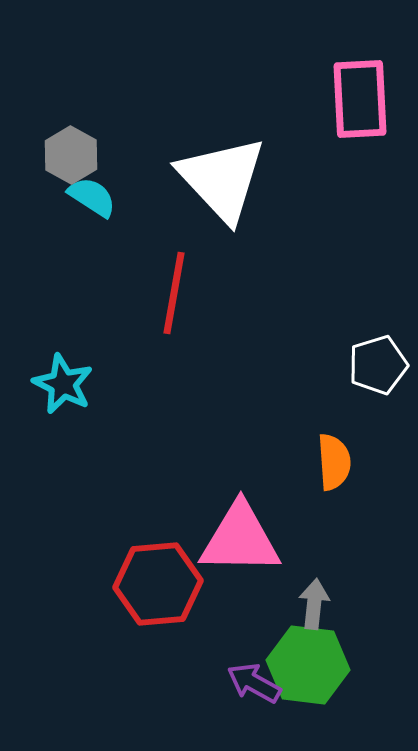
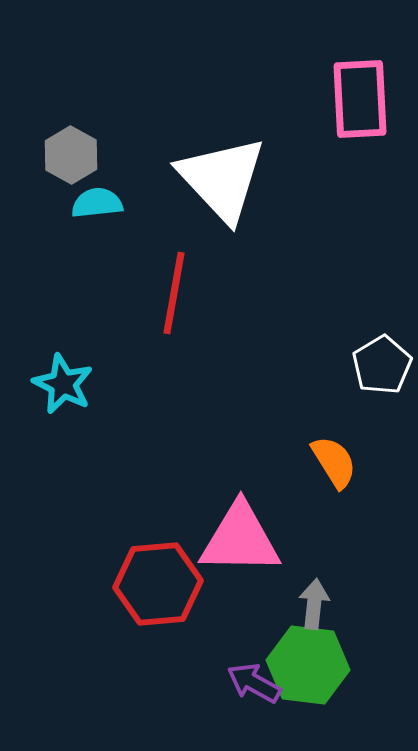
cyan semicircle: moved 5 px right, 6 px down; rotated 39 degrees counterclockwise
white pentagon: moved 4 px right; rotated 14 degrees counterclockwise
orange semicircle: rotated 28 degrees counterclockwise
